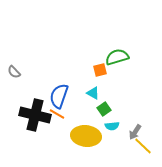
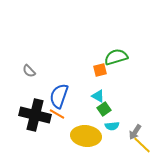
green semicircle: moved 1 px left
gray semicircle: moved 15 px right, 1 px up
cyan triangle: moved 5 px right, 3 px down
yellow line: moved 1 px left, 1 px up
